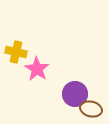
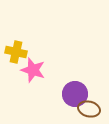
pink star: moved 4 px left, 1 px down; rotated 15 degrees counterclockwise
brown ellipse: moved 2 px left
